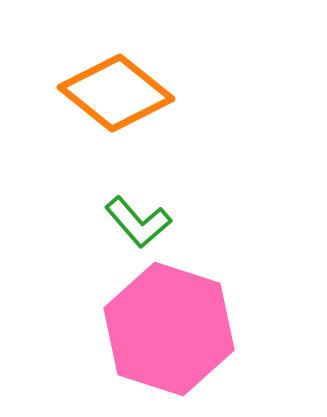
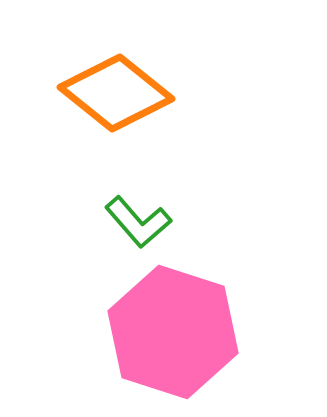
pink hexagon: moved 4 px right, 3 px down
